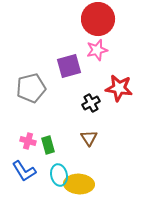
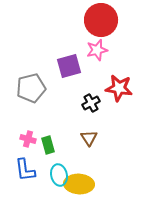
red circle: moved 3 px right, 1 px down
pink cross: moved 2 px up
blue L-shape: moved 1 px right, 1 px up; rotated 25 degrees clockwise
